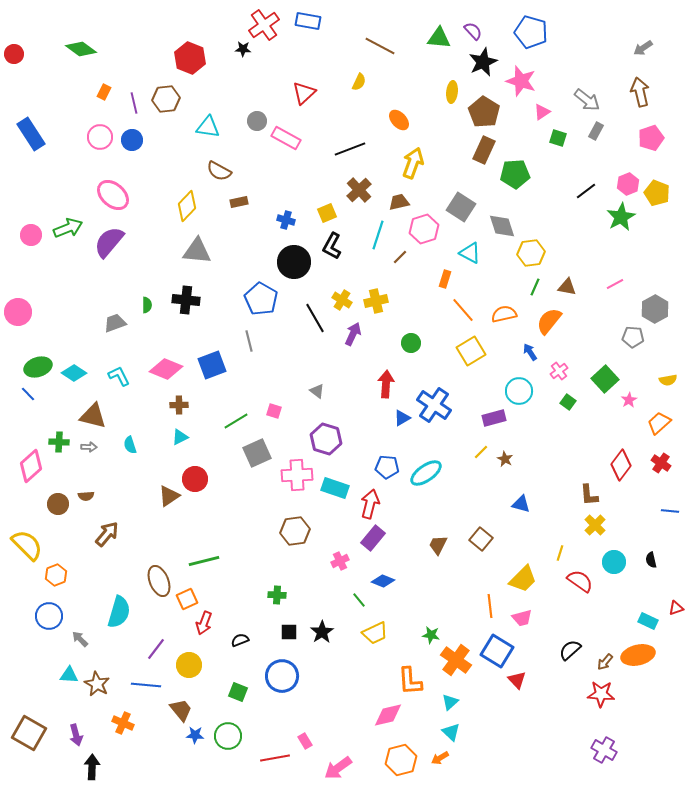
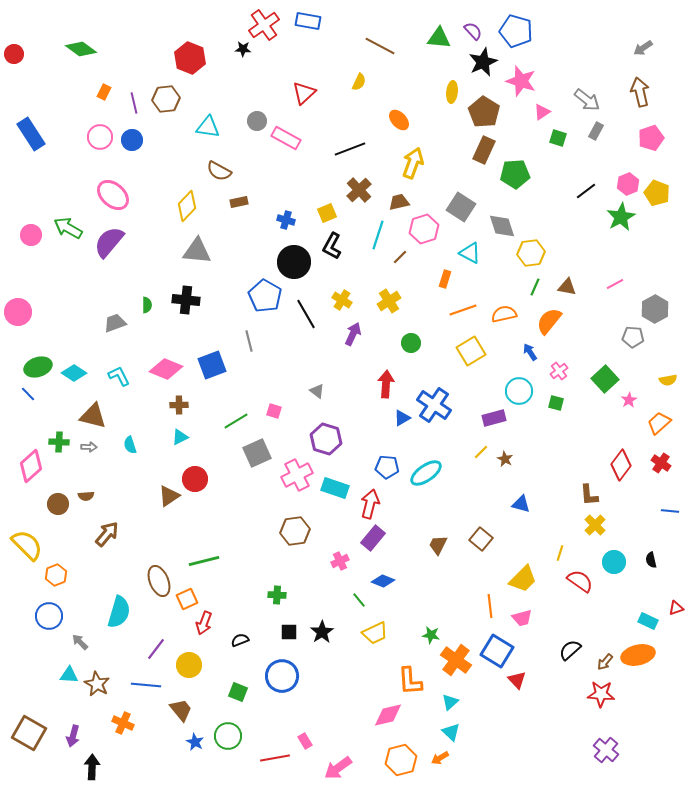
blue pentagon at (531, 32): moved 15 px left, 1 px up
green arrow at (68, 228): rotated 128 degrees counterclockwise
blue pentagon at (261, 299): moved 4 px right, 3 px up
yellow cross at (376, 301): moved 13 px right; rotated 20 degrees counterclockwise
orange line at (463, 310): rotated 68 degrees counterclockwise
black line at (315, 318): moved 9 px left, 4 px up
green square at (568, 402): moved 12 px left, 1 px down; rotated 21 degrees counterclockwise
pink cross at (297, 475): rotated 24 degrees counterclockwise
gray arrow at (80, 639): moved 3 px down
purple arrow at (76, 735): moved 3 px left, 1 px down; rotated 30 degrees clockwise
blue star at (195, 735): moved 7 px down; rotated 24 degrees clockwise
purple cross at (604, 750): moved 2 px right; rotated 10 degrees clockwise
